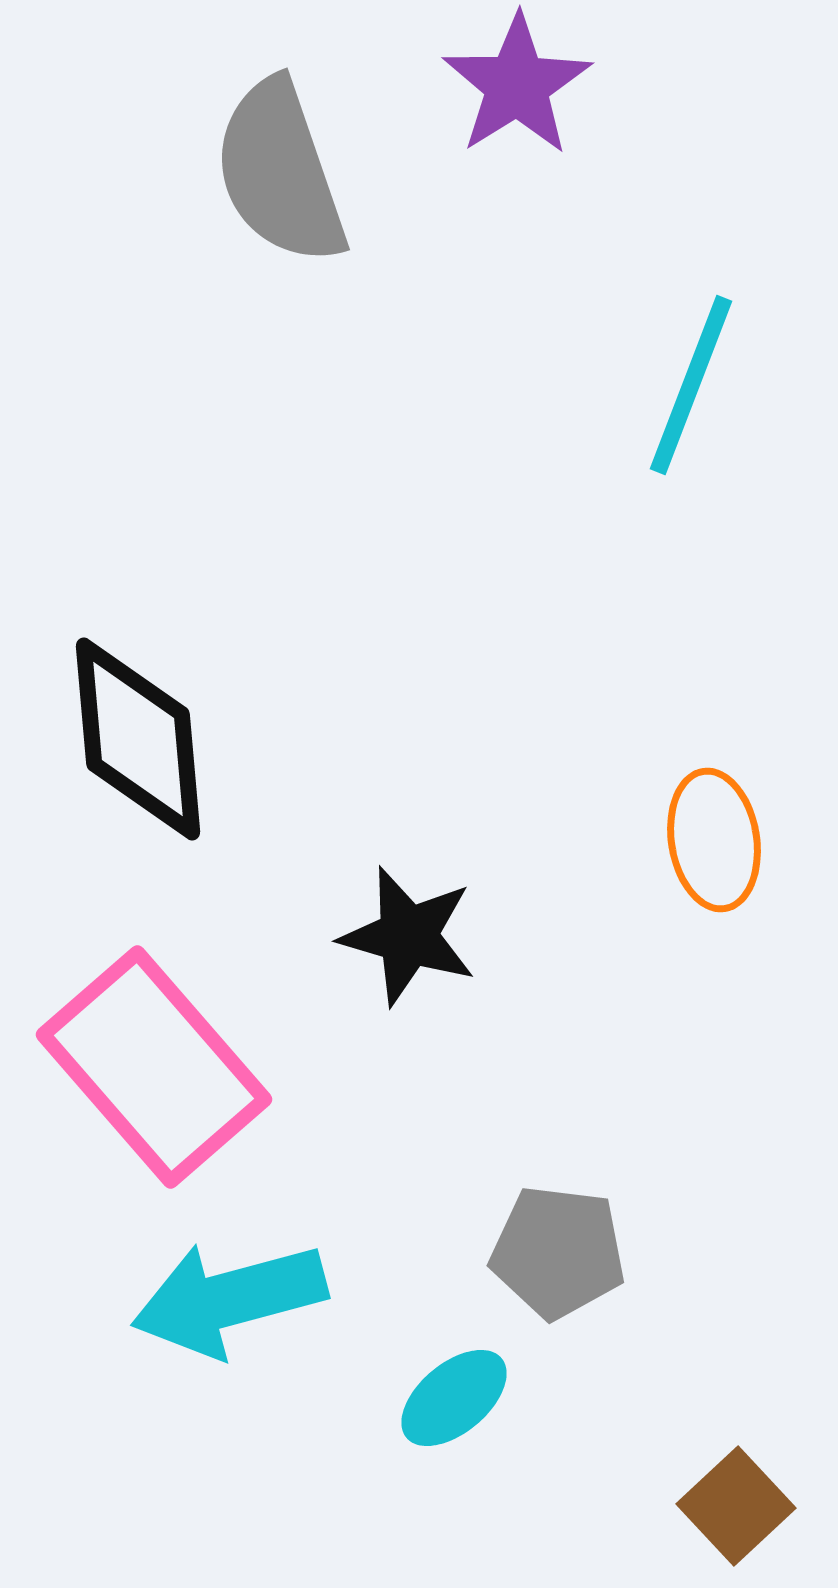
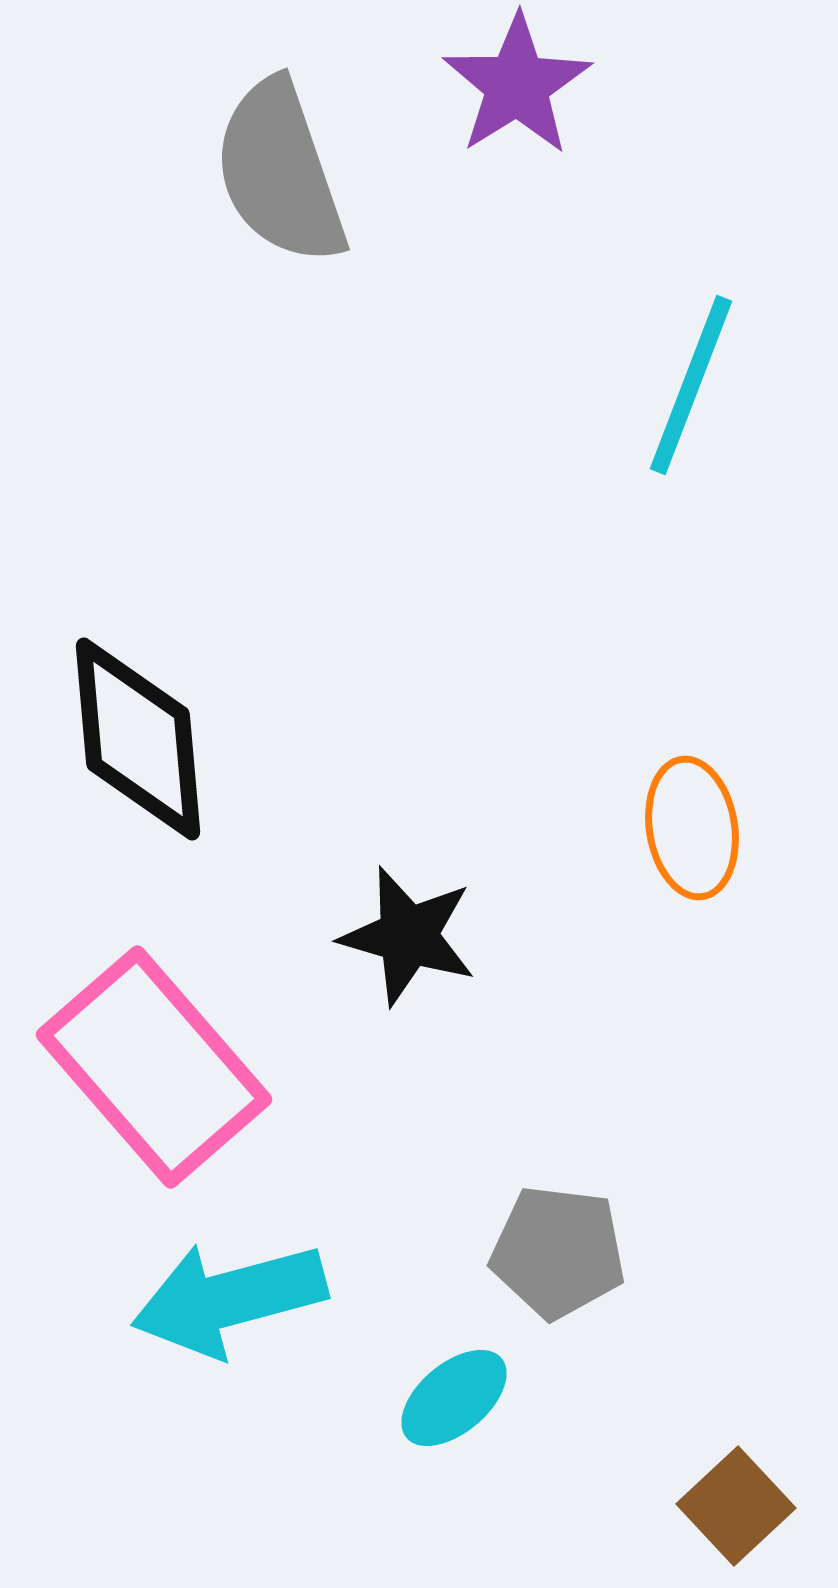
orange ellipse: moved 22 px left, 12 px up
